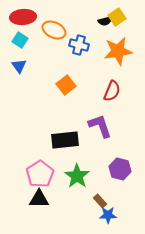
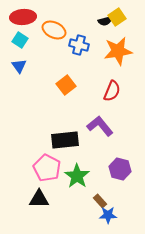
purple L-shape: rotated 20 degrees counterclockwise
pink pentagon: moved 7 px right, 6 px up; rotated 12 degrees counterclockwise
